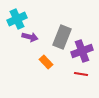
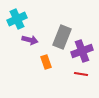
purple arrow: moved 3 px down
orange rectangle: rotated 24 degrees clockwise
